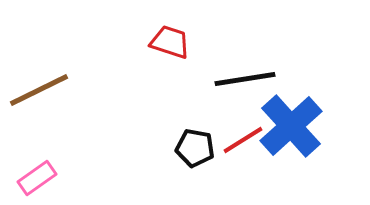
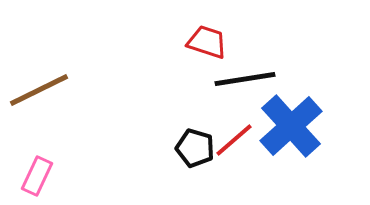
red trapezoid: moved 37 px right
red line: moved 9 px left; rotated 9 degrees counterclockwise
black pentagon: rotated 6 degrees clockwise
pink rectangle: moved 2 px up; rotated 30 degrees counterclockwise
